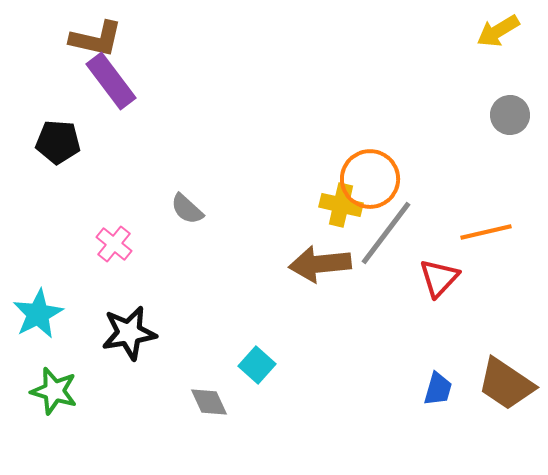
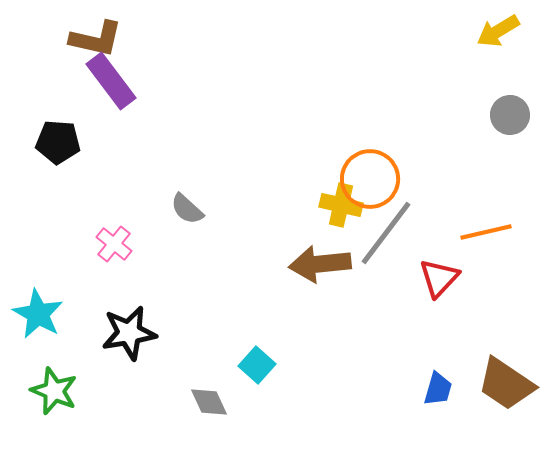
cyan star: rotated 15 degrees counterclockwise
green star: rotated 6 degrees clockwise
